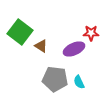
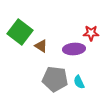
purple ellipse: rotated 20 degrees clockwise
